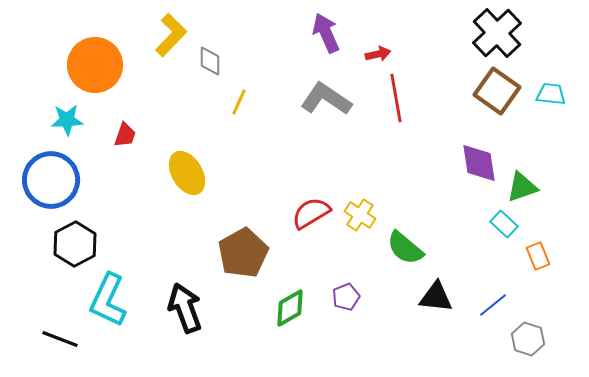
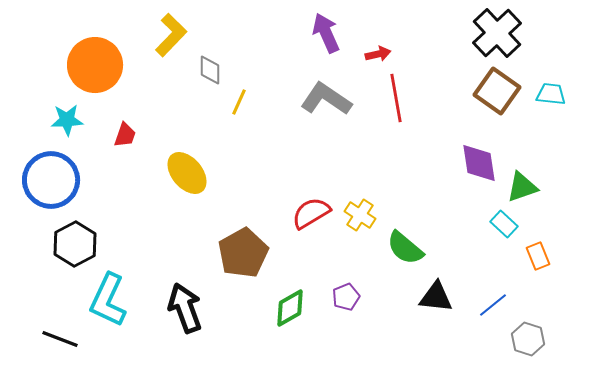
gray diamond: moved 9 px down
yellow ellipse: rotated 9 degrees counterclockwise
